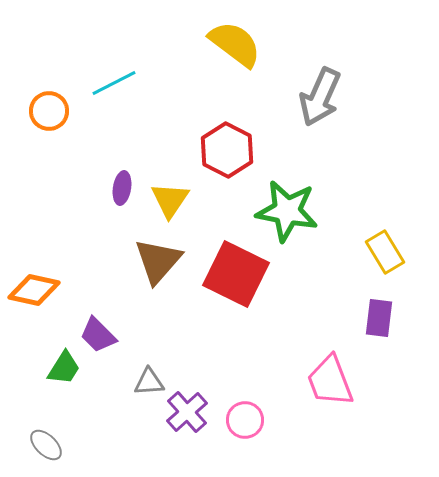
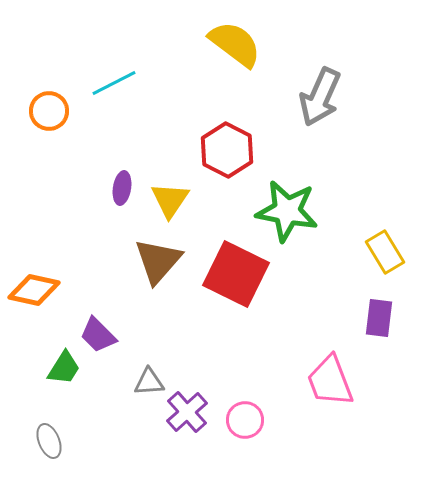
gray ellipse: moved 3 px right, 4 px up; rotated 24 degrees clockwise
